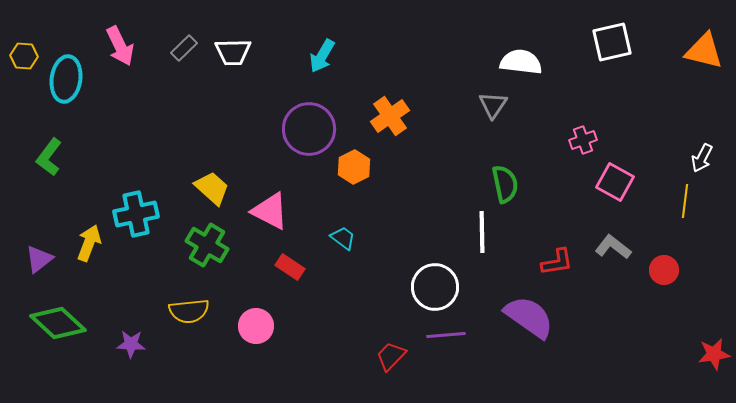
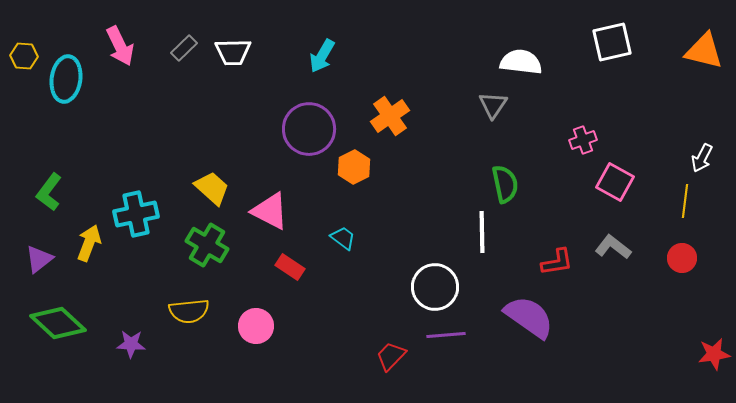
green L-shape: moved 35 px down
red circle: moved 18 px right, 12 px up
